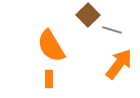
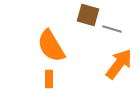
brown square: rotated 30 degrees counterclockwise
gray line: moved 1 px up
